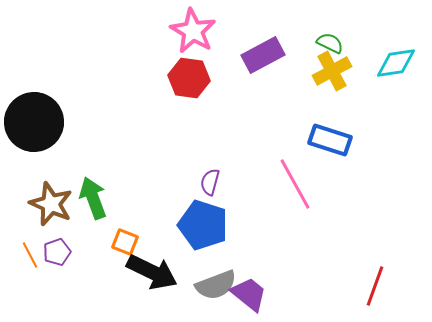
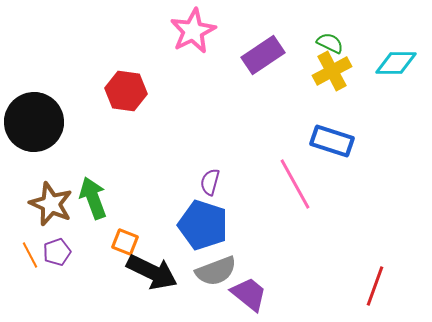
pink star: rotated 15 degrees clockwise
purple rectangle: rotated 6 degrees counterclockwise
cyan diamond: rotated 9 degrees clockwise
red hexagon: moved 63 px left, 13 px down
blue rectangle: moved 2 px right, 1 px down
gray semicircle: moved 14 px up
